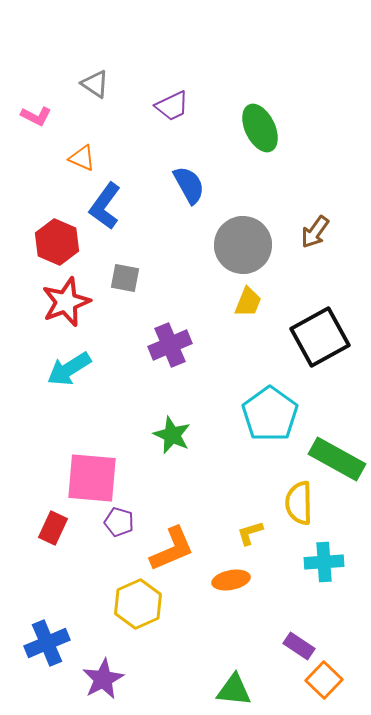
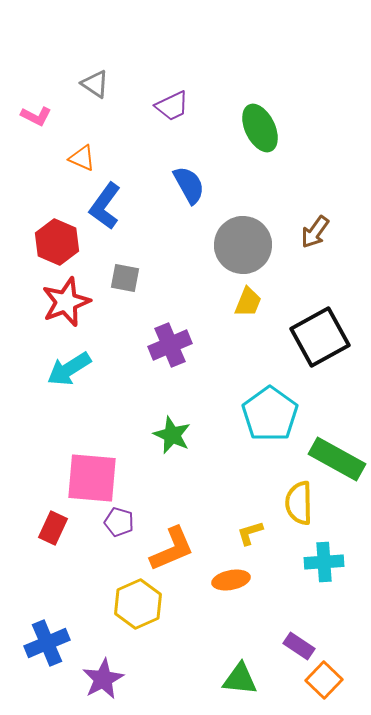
green triangle: moved 6 px right, 11 px up
